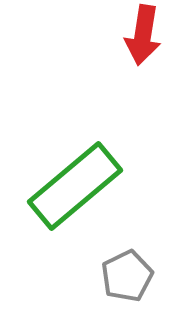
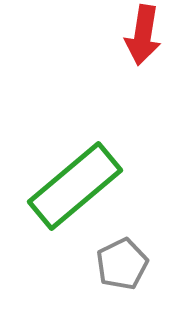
gray pentagon: moved 5 px left, 12 px up
